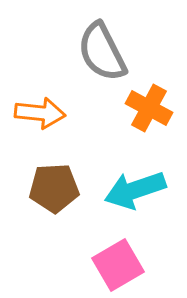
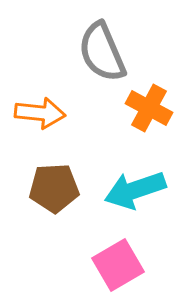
gray semicircle: rotated 4 degrees clockwise
